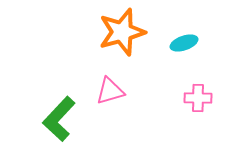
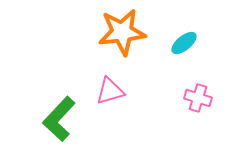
orange star: rotated 9 degrees clockwise
cyan ellipse: rotated 20 degrees counterclockwise
pink cross: rotated 16 degrees clockwise
